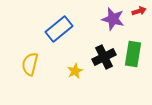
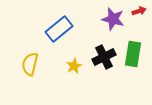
yellow star: moved 1 px left, 5 px up
